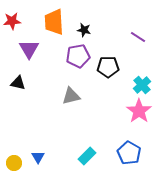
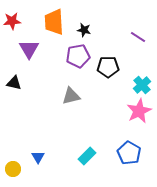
black triangle: moved 4 px left
pink star: rotated 10 degrees clockwise
yellow circle: moved 1 px left, 6 px down
